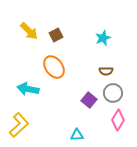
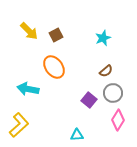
brown semicircle: rotated 40 degrees counterclockwise
